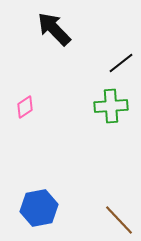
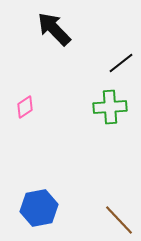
green cross: moved 1 px left, 1 px down
